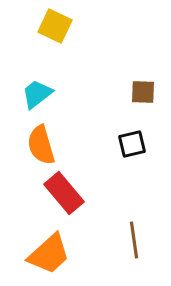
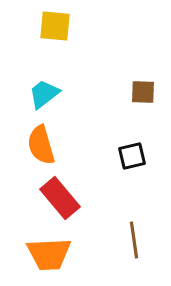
yellow square: rotated 20 degrees counterclockwise
cyan trapezoid: moved 7 px right
black square: moved 12 px down
red rectangle: moved 4 px left, 5 px down
orange trapezoid: rotated 39 degrees clockwise
